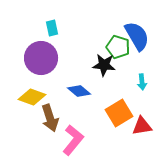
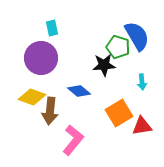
black star: rotated 10 degrees counterclockwise
brown arrow: moved 7 px up; rotated 24 degrees clockwise
